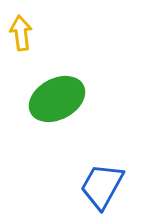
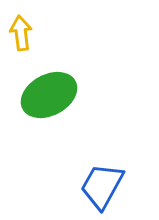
green ellipse: moved 8 px left, 4 px up
